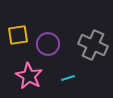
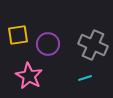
cyan line: moved 17 px right
